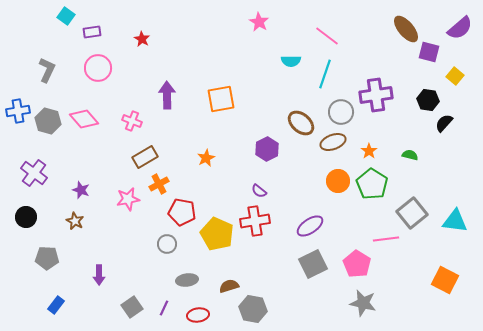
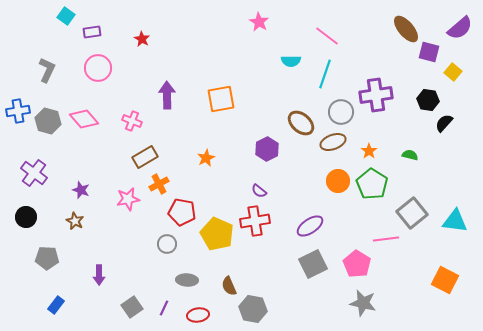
yellow square at (455, 76): moved 2 px left, 4 px up
gray ellipse at (187, 280): rotated 10 degrees clockwise
brown semicircle at (229, 286): rotated 96 degrees counterclockwise
